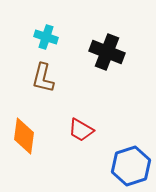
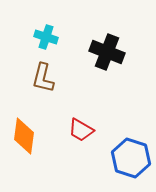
blue hexagon: moved 8 px up; rotated 24 degrees counterclockwise
